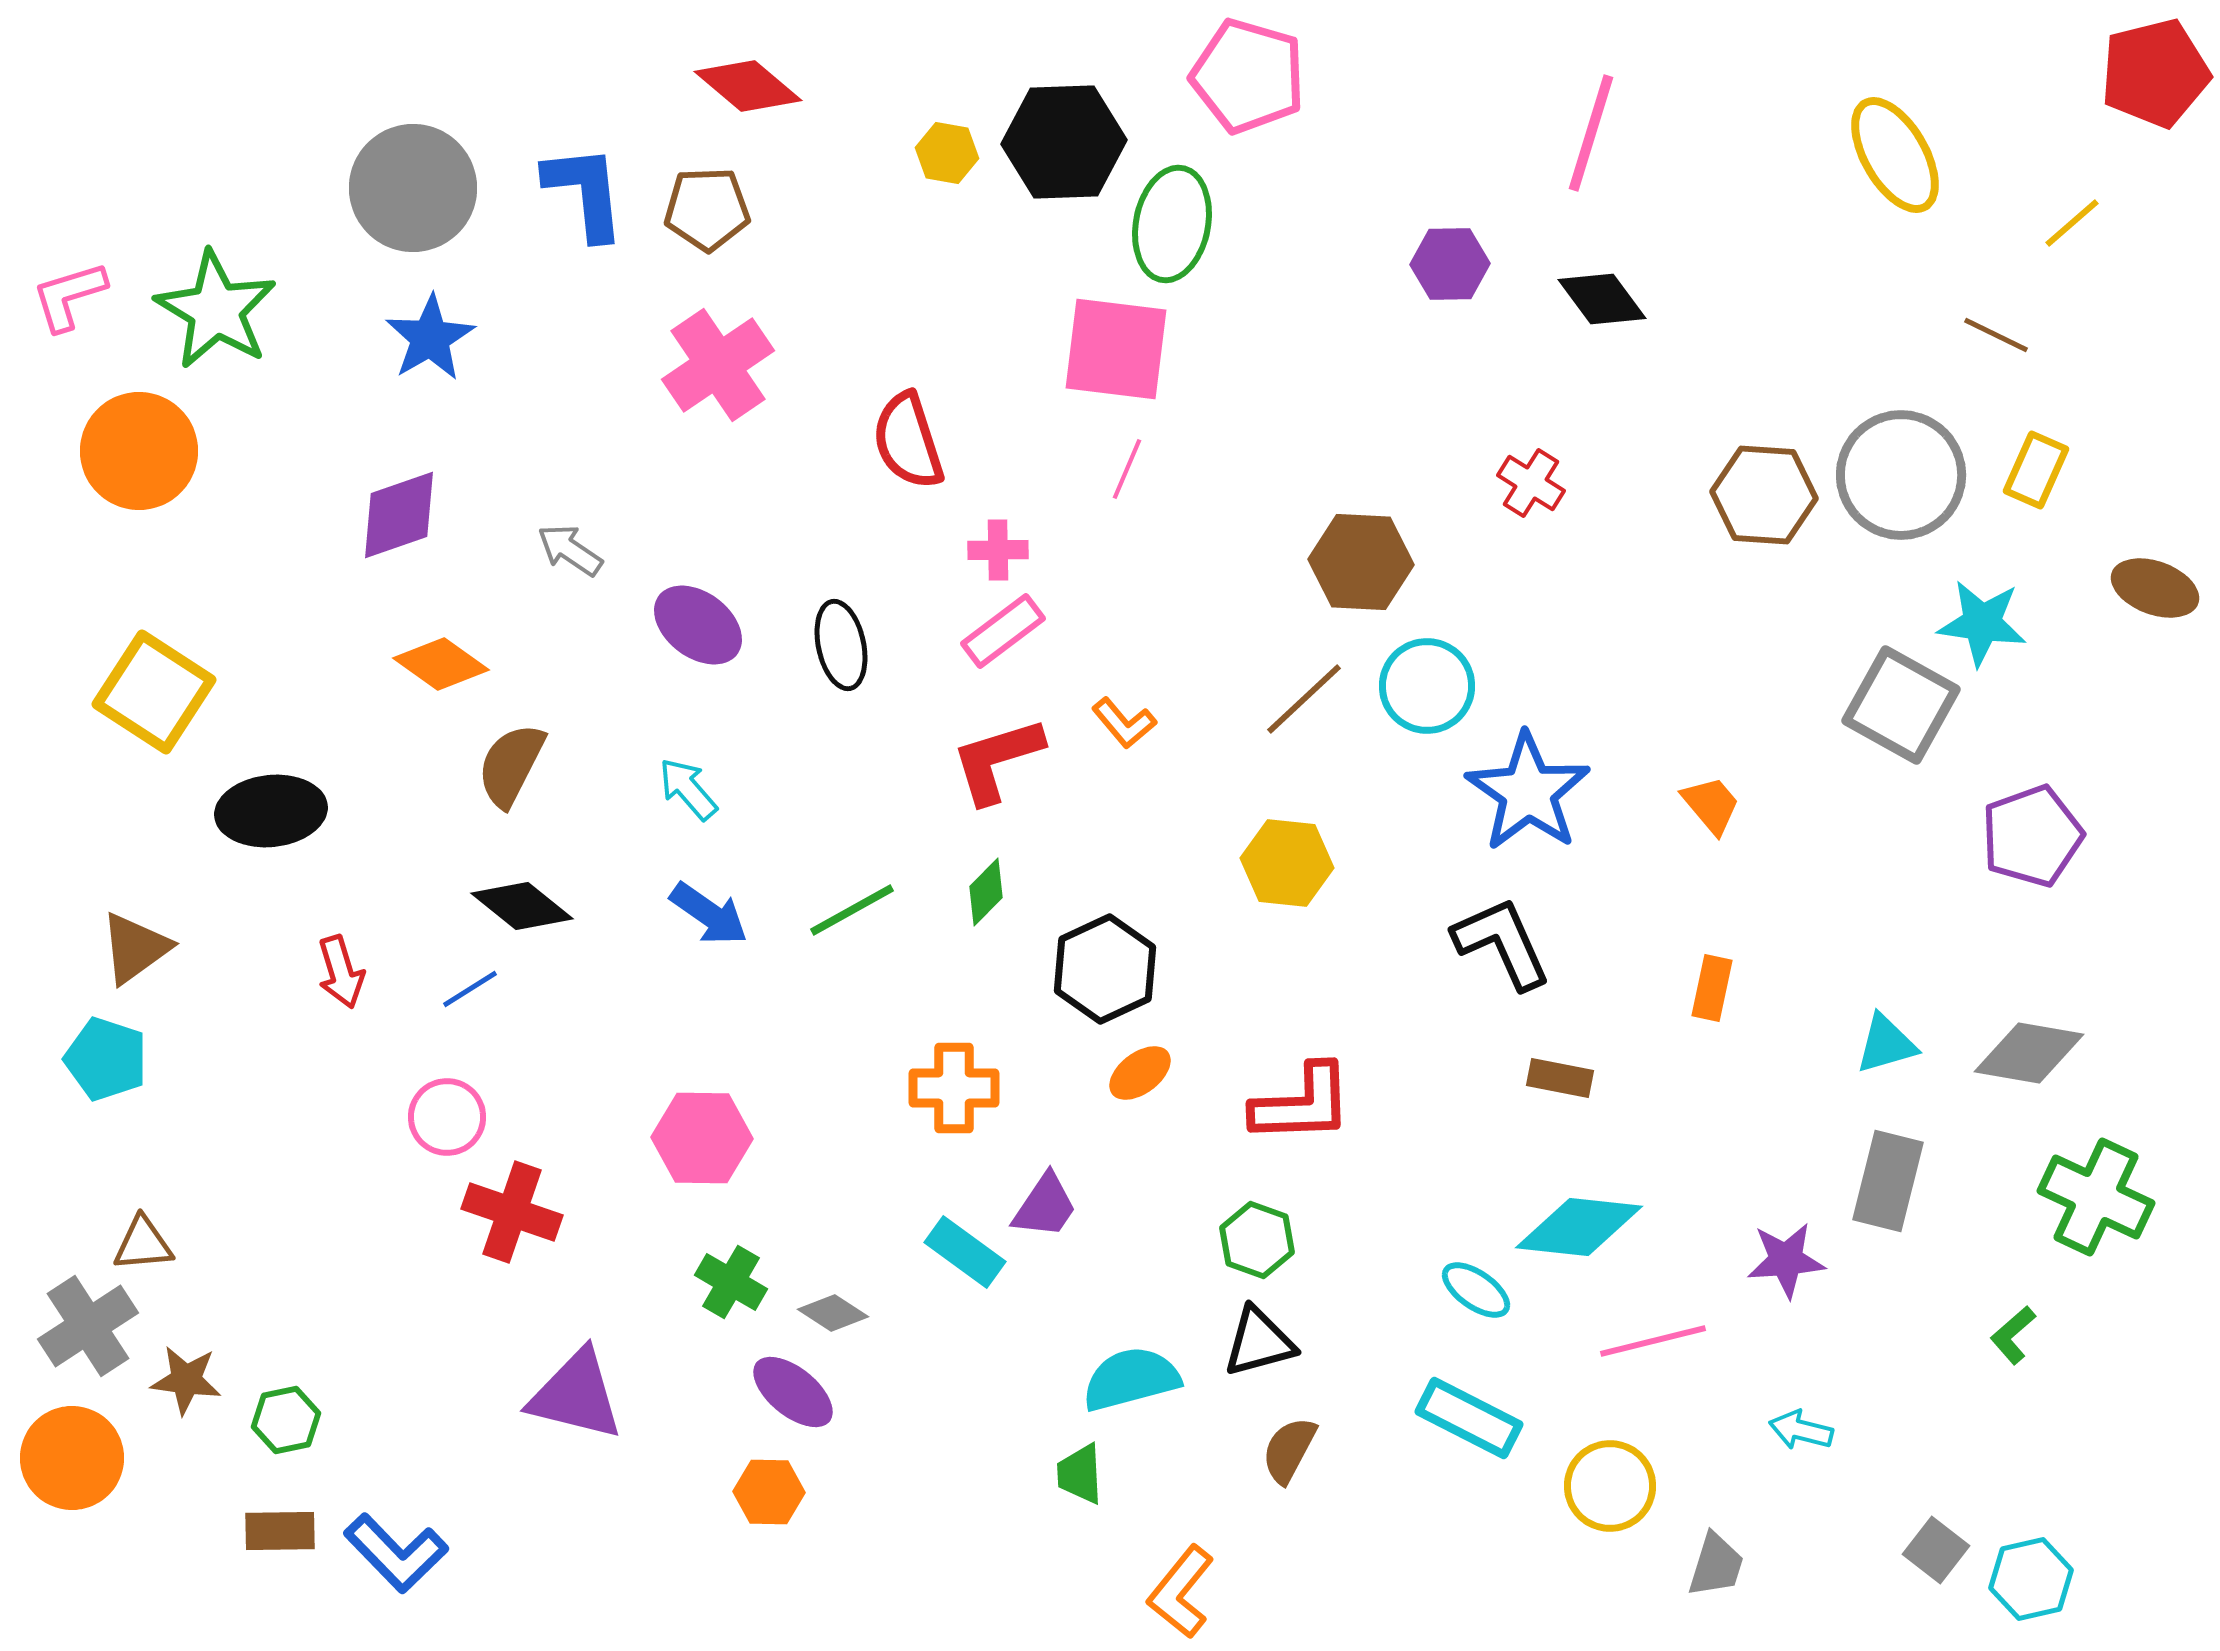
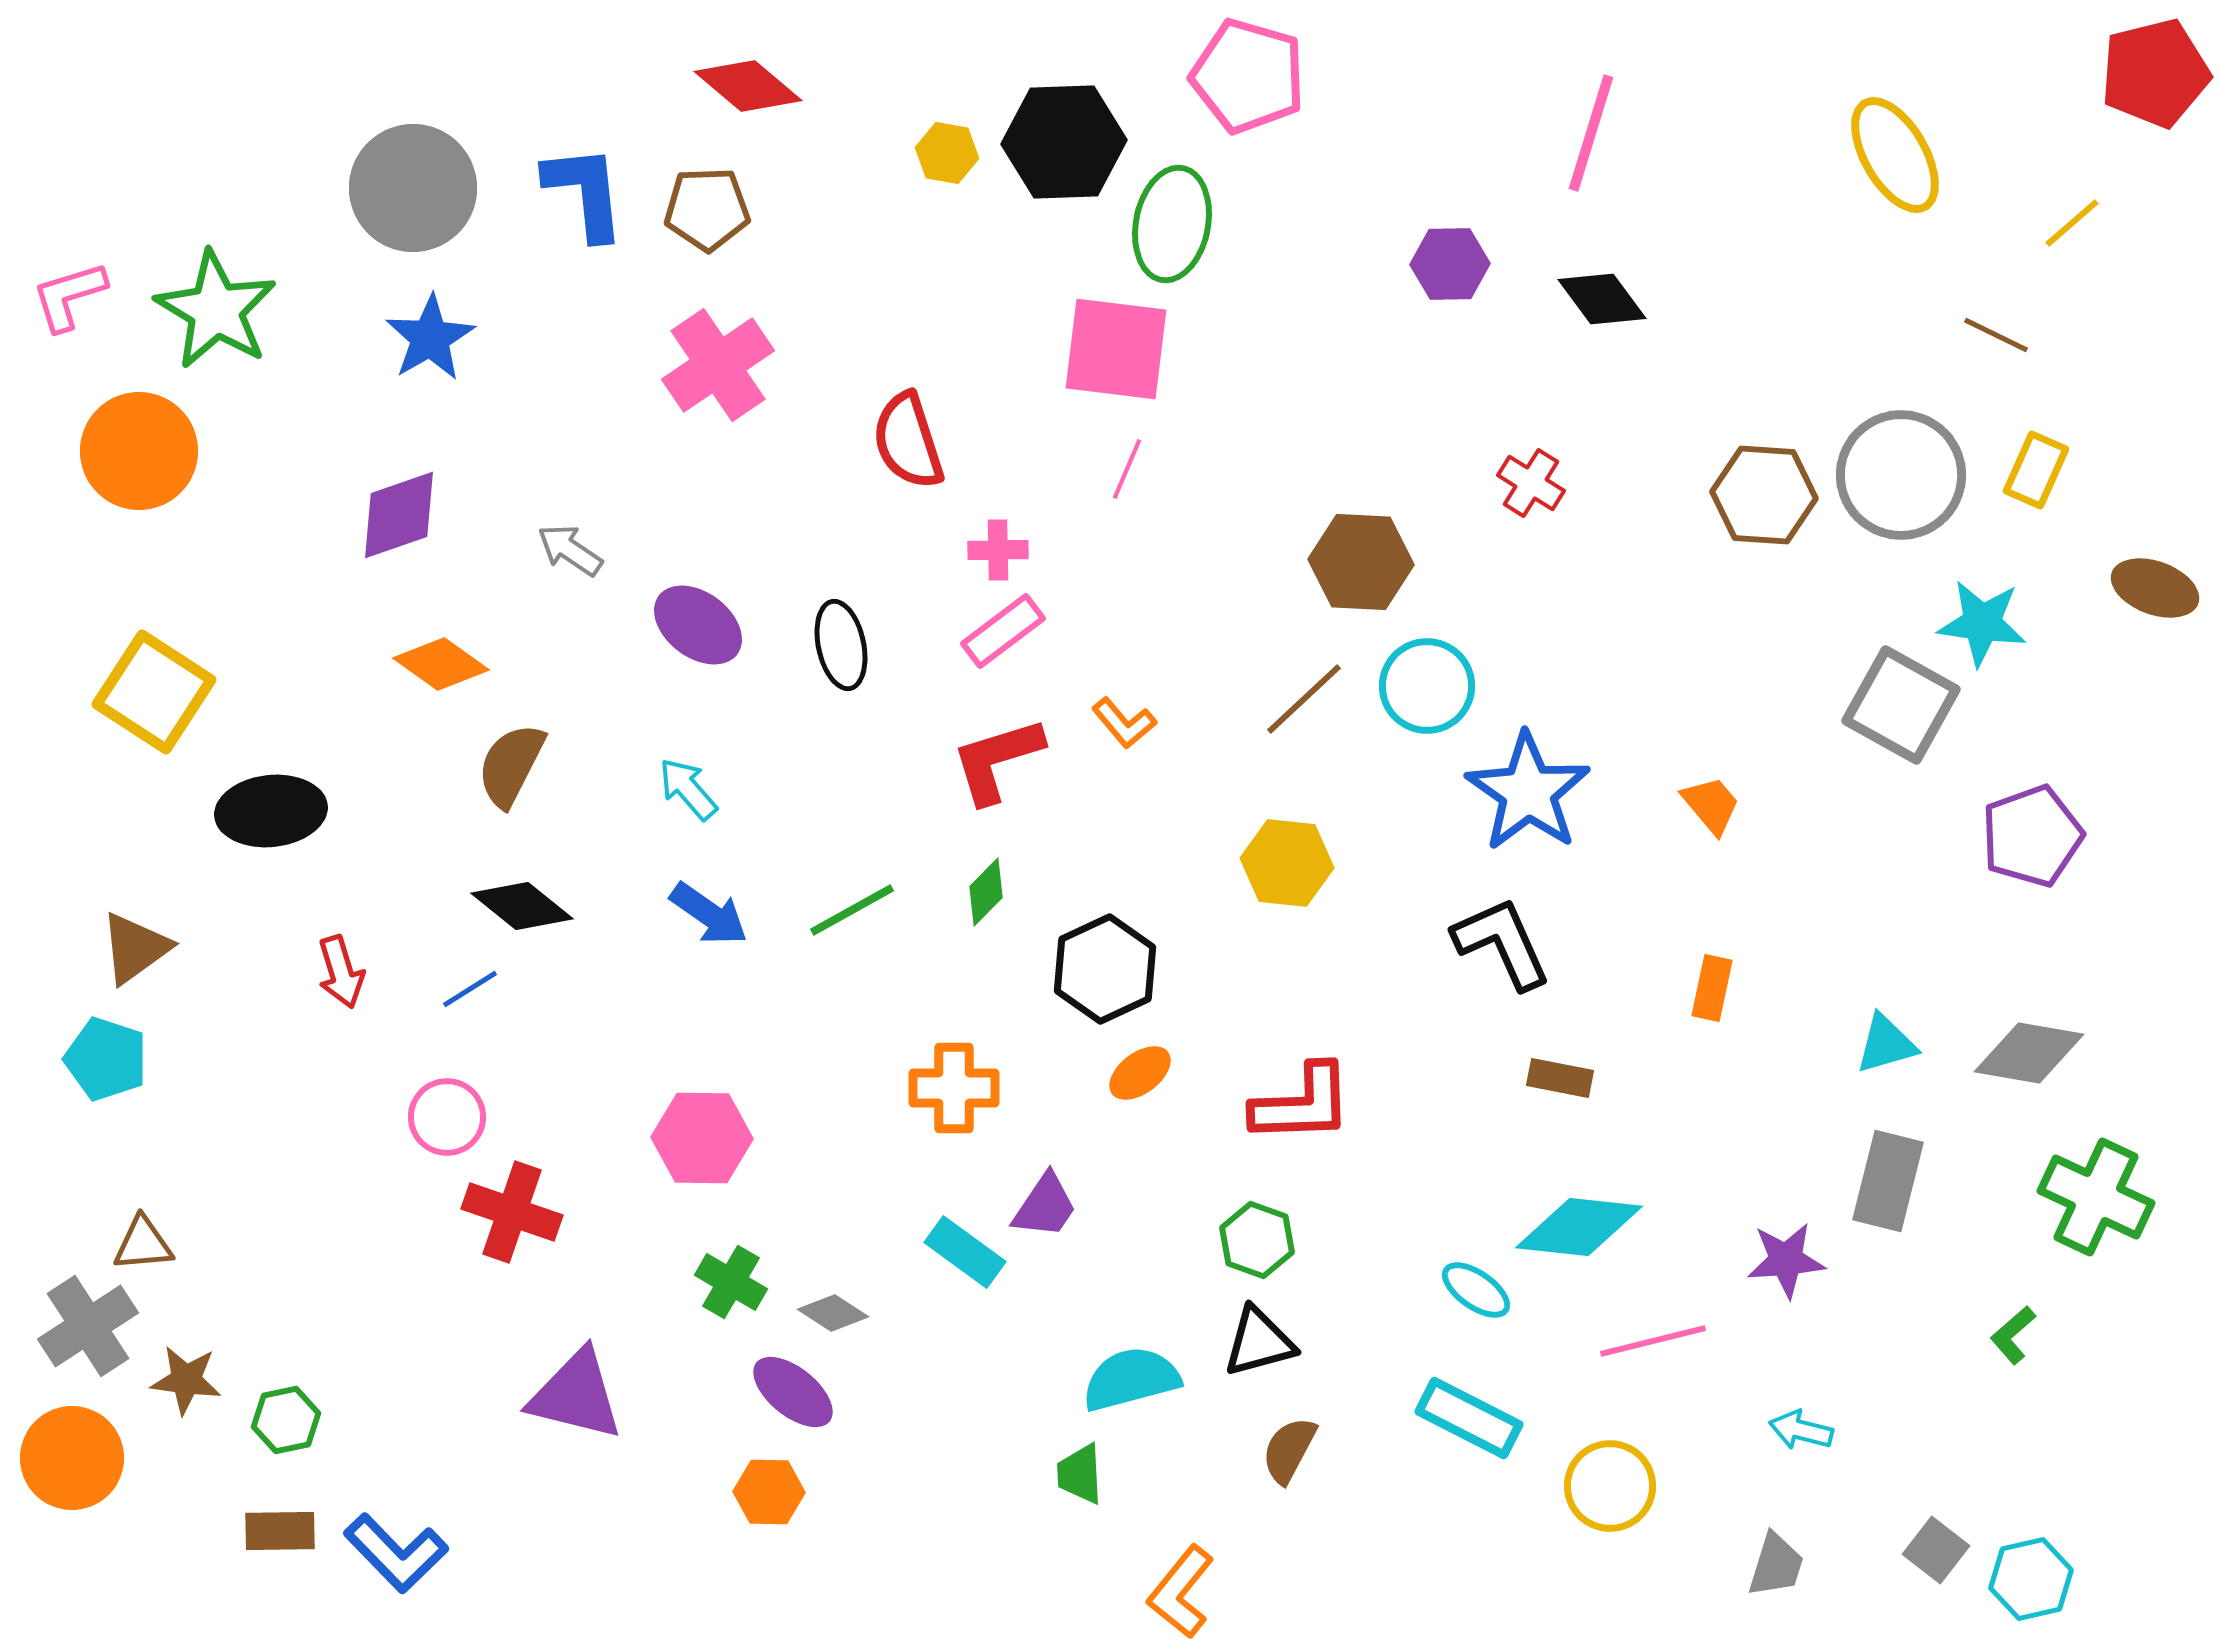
gray trapezoid at (1716, 1565): moved 60 px right
